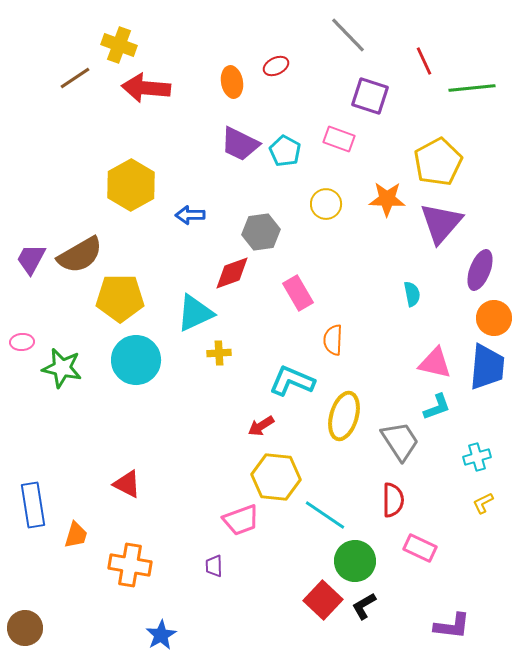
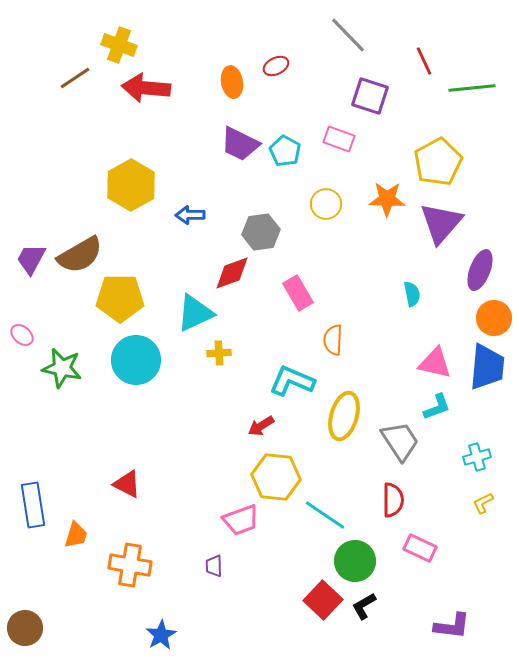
pink ellipse at (22, 342): moved 7 px up; rotated 45 degrees clockwise
